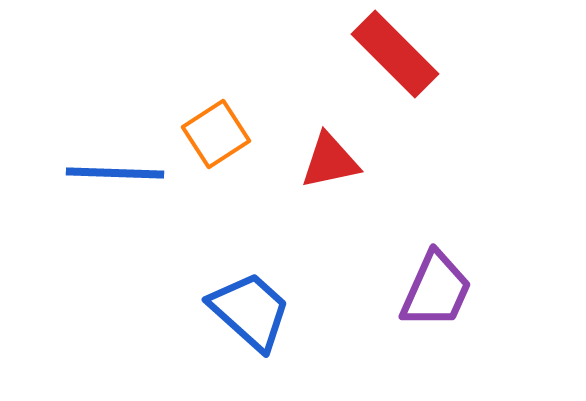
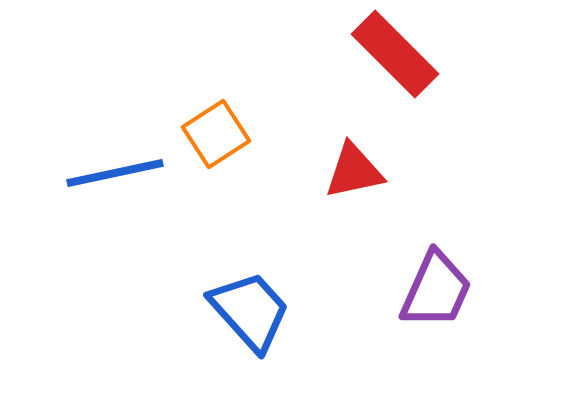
red triangle: moved 24 px right, 10 px down
blue line: rotated 14 degrees counterclockwise
blue trapezoid: rotated 6 degrees clockwise
